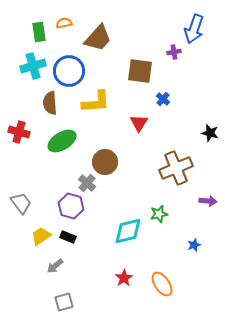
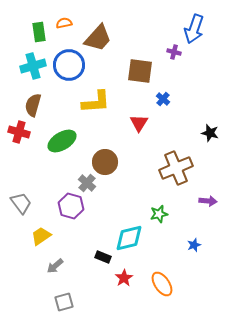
purple cross: rotated 24 degrees clockwise
blue circle: moved 6 px up
brown semicircle: moved 17 px left, 2 px down; rotated 20 degrees clockwise
cyan diamond: moved 1 px right, 7 px down
black rectangle: moved 35 px right, 20 px down
